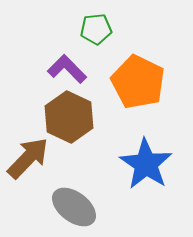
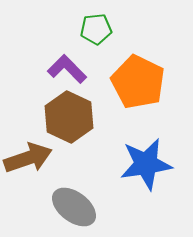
brown arrow: rotated 27 degrees clockwise
blue star: rotated 30 degrees clockwise
